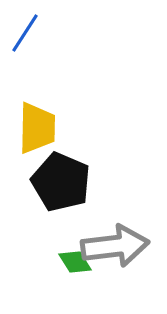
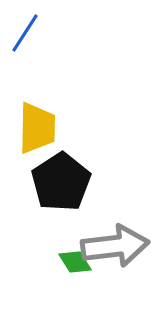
black pentagon: rotated 16 degrees clockwise
